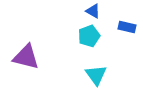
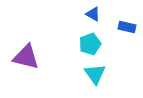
blue triangle: moved 3 px down
cyan pentagon: moved 1 px right, 8 px down
cyan triangle: moved 1 px left, 1 px up
